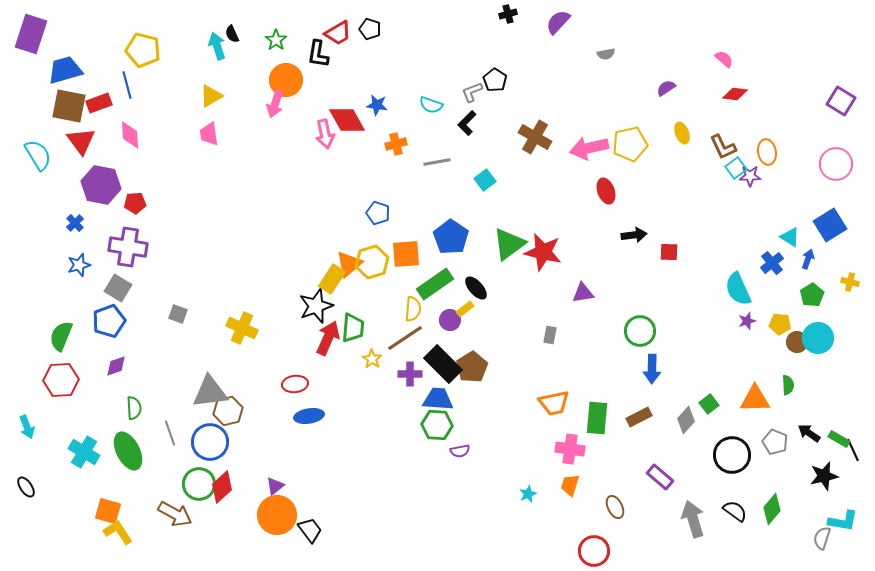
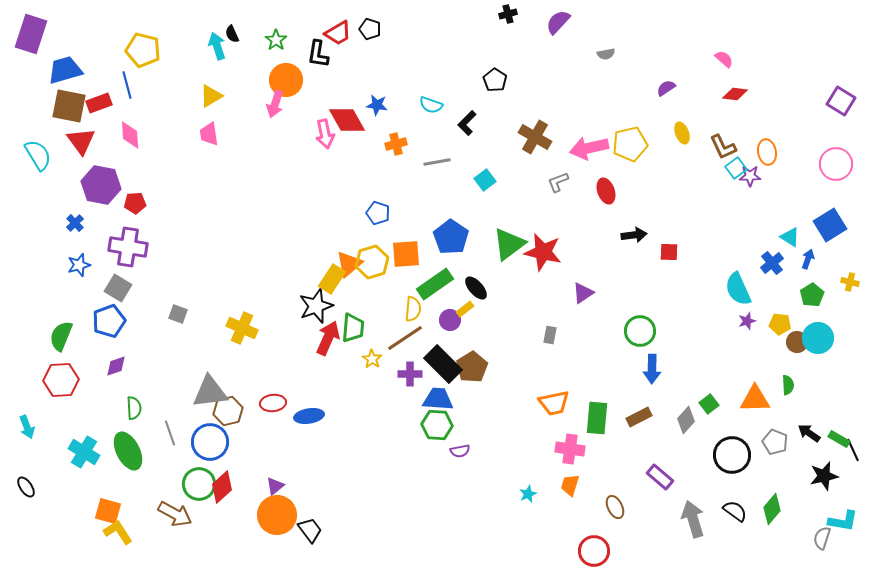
gray L-shape at (472, 92): moved 86 px right, 90 px down
purple triangle at (583, 293): rotated 25 degrees counterclockwise
red ellipse at (295, 384): moved 22 px left, 19 px down
